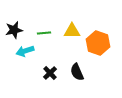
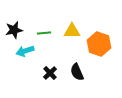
orange hexagon: moved 1 px right, 1 px down
